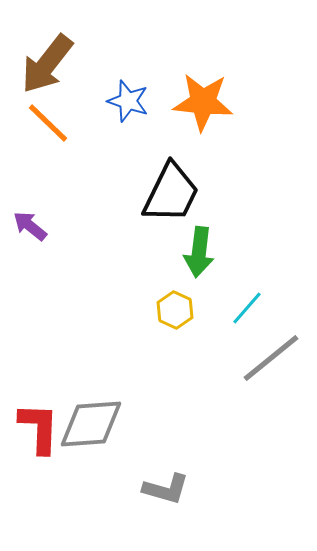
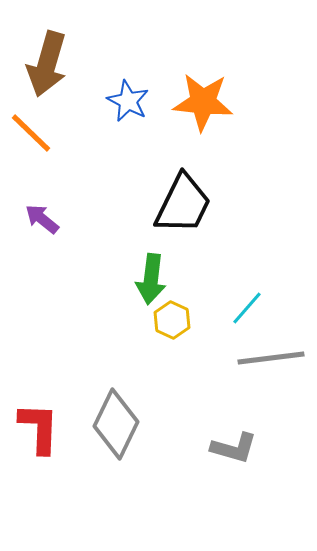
brown arrow: rotated 22 degrees counterclockwise
blue star: rotated 9 degrees clockwise
orange line: moved 17 px left, 10 px down
black trapezoid: moved 12 px right, 11 px down
purple arrow: moved 12 px right, 7 px up
green arrow: moved 48 px left, 27 px down
yellow hexagon: moved 3 px left, 10 px down
gray line: rotated 32 degrees clockwise
gray diamond: moved 25 px right; rotated 60 degrees counterclockwise
gray L-shape: moved 68 px right, 41 px up
